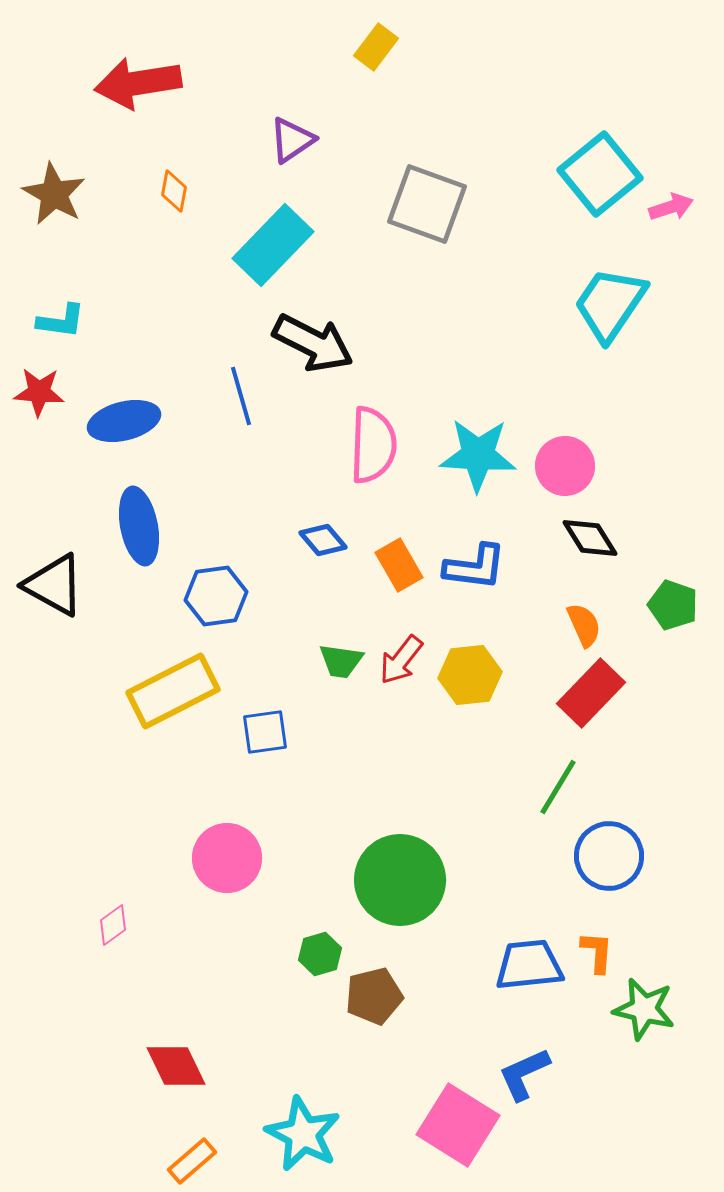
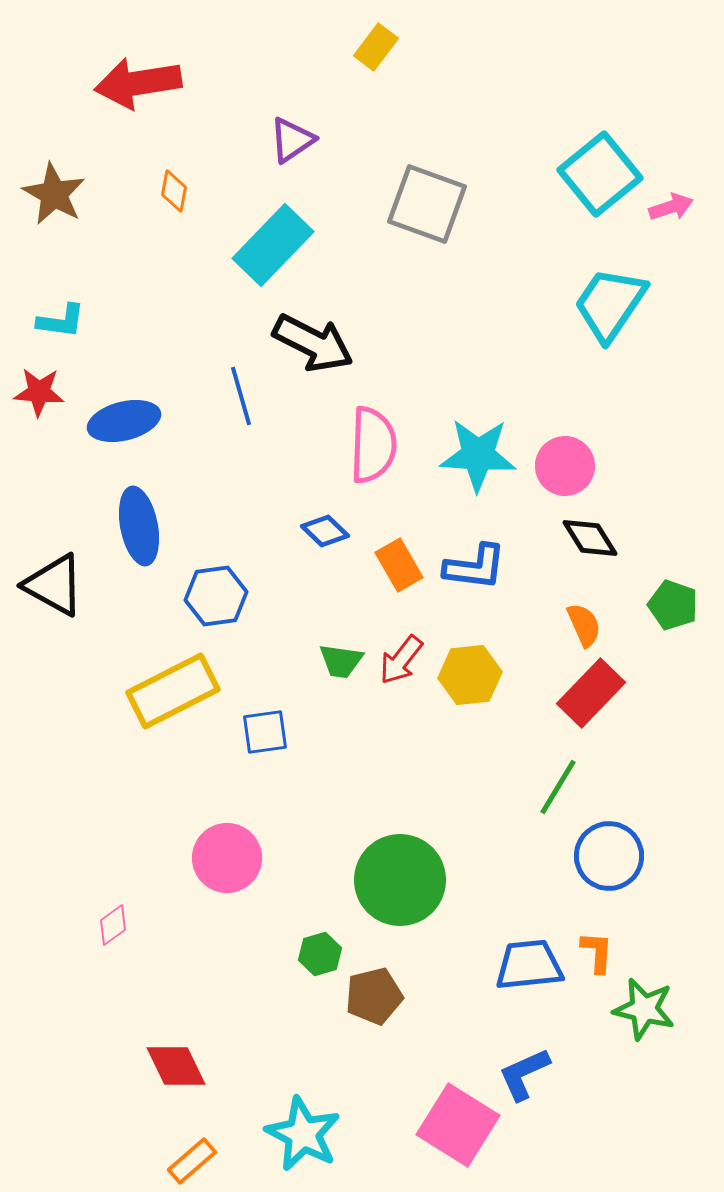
blue diamond at (323, 540): moved 2 px right, 9 px up; rotated 6 degrees counterclockwise
